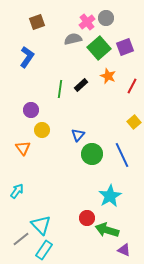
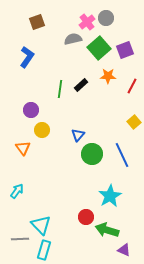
purple square: moved 3 px down
orange star: rotated 21 degrees counterclockwise
red circle: moved 1 px left, 1 px up
gray line: moved 1 px left; rotated 36 degrees clockwise
cyan rectangle: rotated 18 degrees counterclockwise
